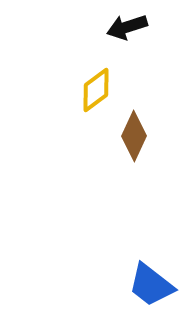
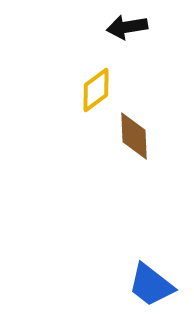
black arrow: rotated 9 degrees clockwise
brown diamond: rotated 27 degrees counterclockwise
